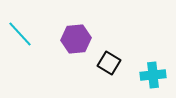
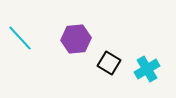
cyan line: moved 4 px down
cyan cross: moved 6 px left, 6 px up; rotated 25 degrees counterclockwise
